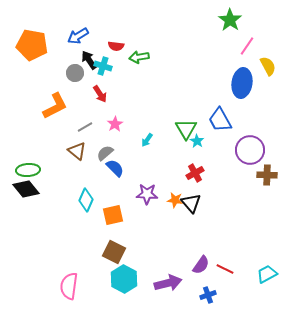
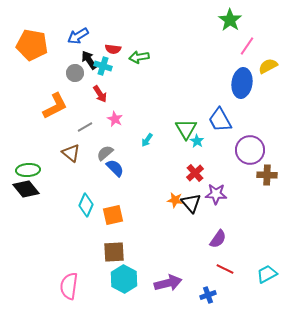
red semicircle: moved 3 px left, 3 px down
yellow semicircle: rotated 90 degrees counterclockwise
pink star: moved 5 px up; rotated 14 degrees counterclockwise
brown triangle: moved 6 px left, 2 px down
red cross: rotated 12 degrees counterclockwise
purple star: moved 69 px right
cyan diamond: moved 5 px down
brown square: rotated 30 degrees counterclockwise
purple semicircle: moved 17 px right, 26 px up
